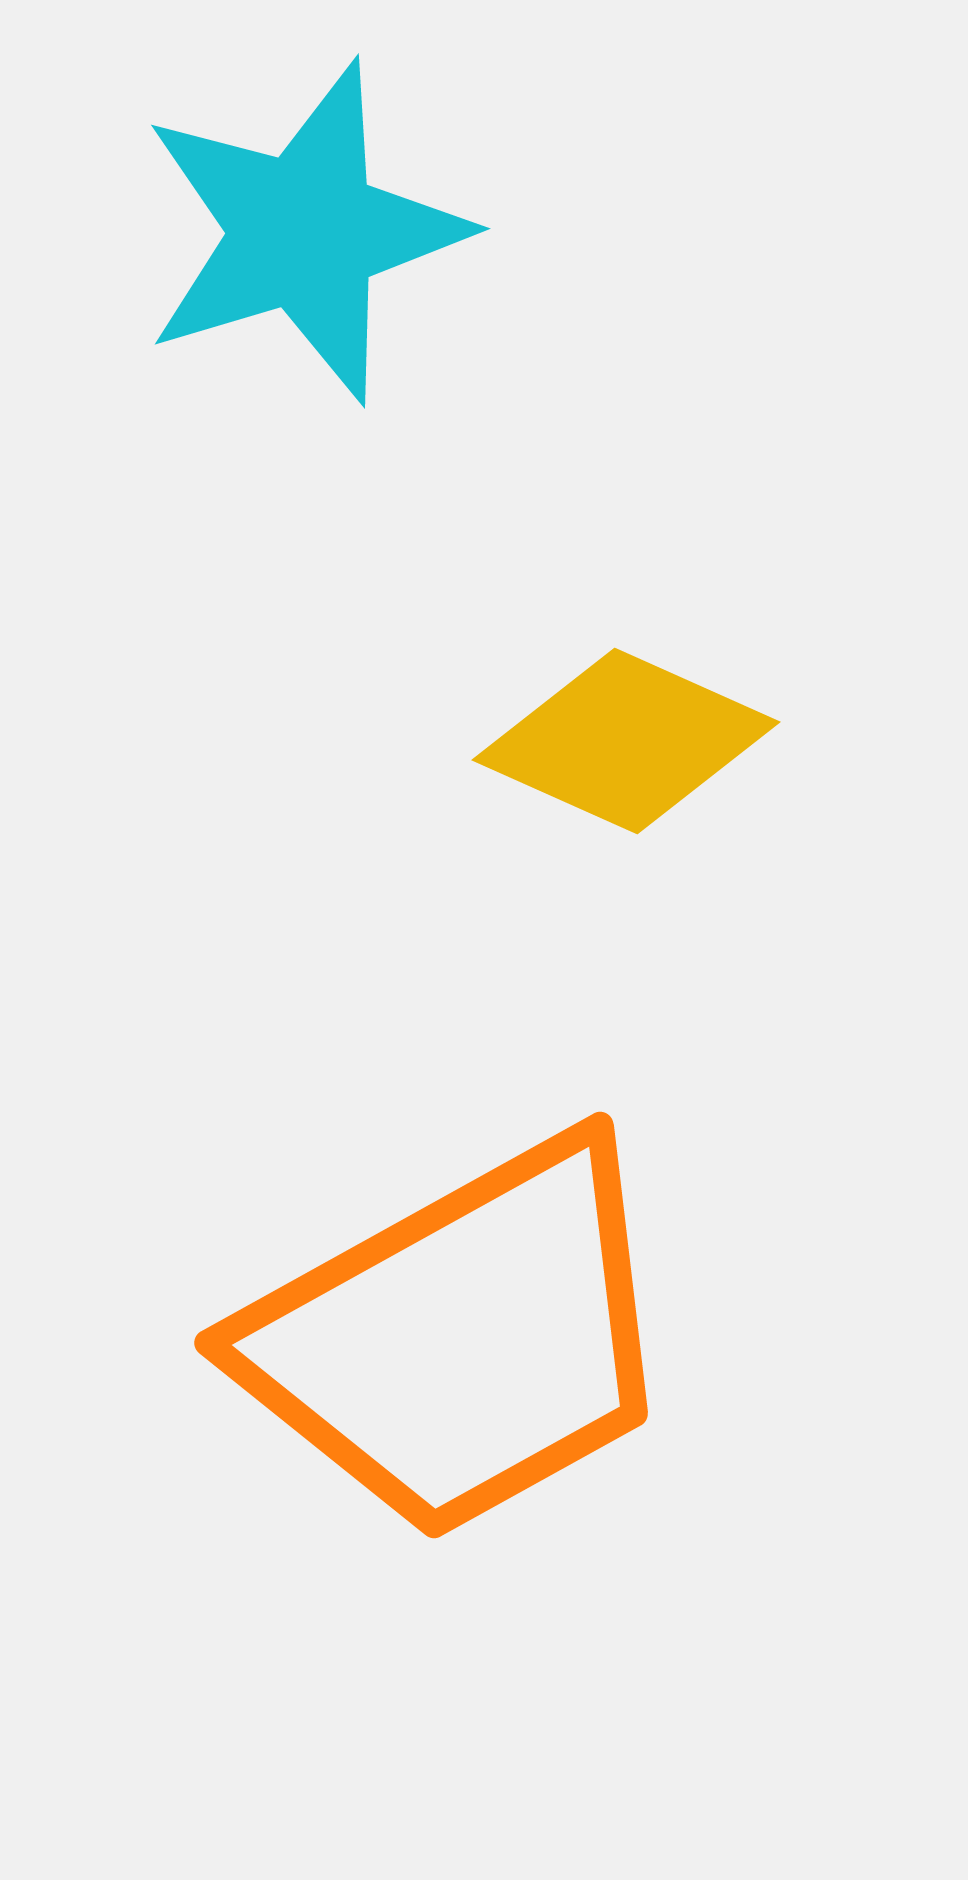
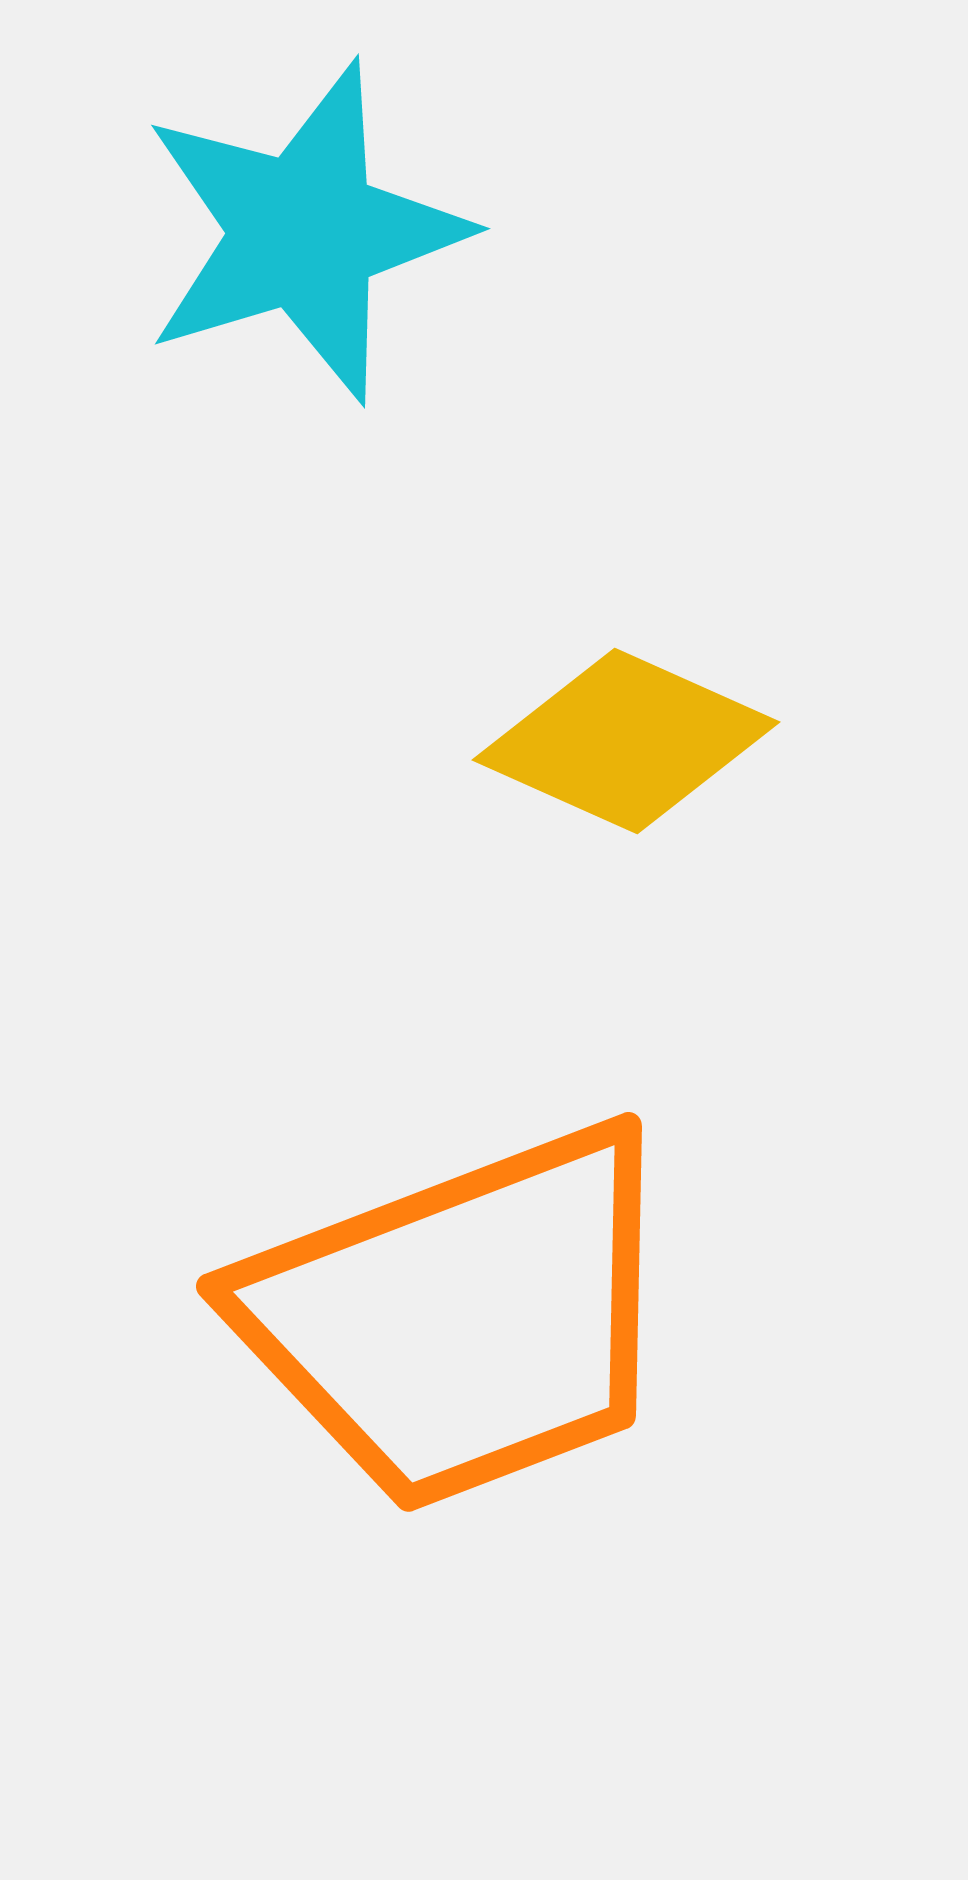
orange trapezoid: moved 21 px up; rotated 8 degrees clockwise
